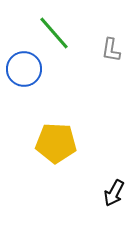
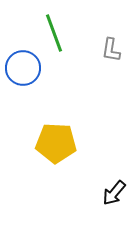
green line: rotated 21 degrees clockwise
blue circle: moved 1 px left, 1 px up
black arrow: rotated 12 degrees clockwise
